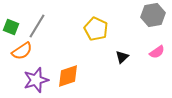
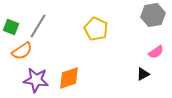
gray line: moved 1 px right
pink semicircle: moved 1 px left
black triangle: moved 21 px right, 17 px down; rotated 16 degrees clockwise
orange diamond: moved 1 px right, 2 px down
purple star: rotated 25 degrees clockwise
